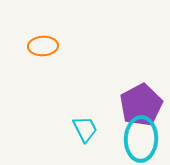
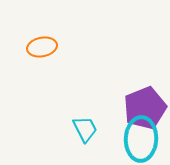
orange ellipse: moved 1 px left, 1 px down; rotated 8 degrees counterclockwise
purple pentagon: moved 4 px right, 3 px down; rotated 6 degrees clockwise
